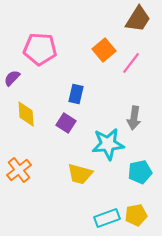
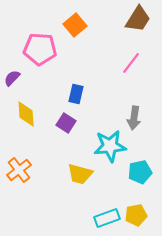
orange square: moved 29 px left, 25 px up
cyan star: moved 2 px right, 2 px down
